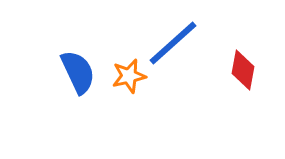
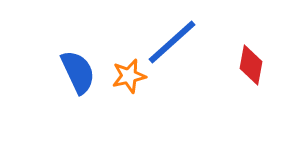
blue line: moved 1 px left, 1 px up
red diamond: moved 8 px right, 5 px up
